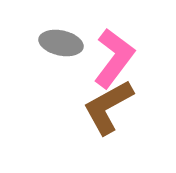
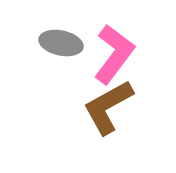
pink L-shape: moved 4 px up
